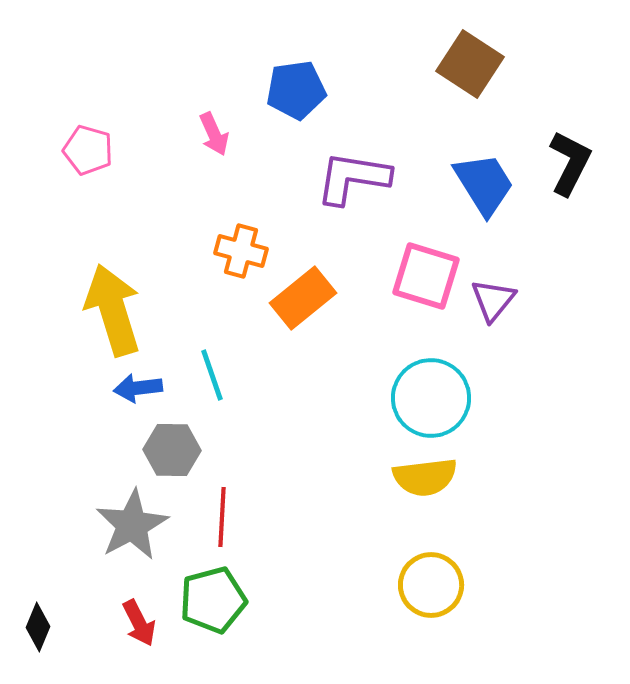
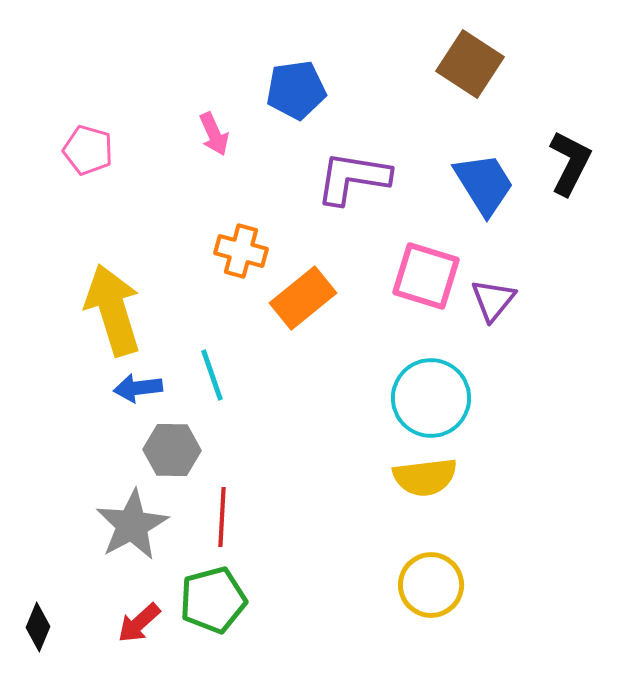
red arrow: rotated 75 degrees clockwise
